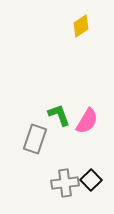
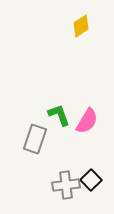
gray cross: moved 1 px right, 2 px down
